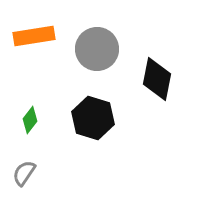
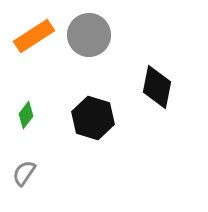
orange rectangle: rotated 24 degrees counterclockwise
gray circle: moved 8 px left, 14 px up
black diamond: moved 8 px down
green diamond: moved 4 px left, 5 px up
